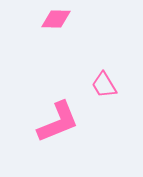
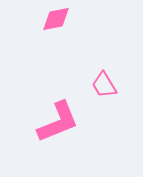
pink diamond: rotated 12 degrees counterclockwise
